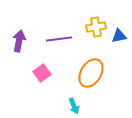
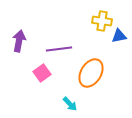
yellow cross: moved 6 px right, 6 px up; rotated 18 degrees clockwise
purple line: moved 10 px down
cyan arrow: moved 4 px left, 2 px up; rotated 21 degrees counterclockwise
